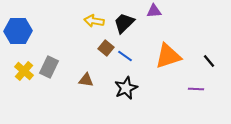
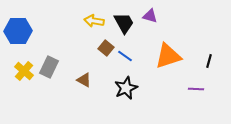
purple triangle: moved 4 px left, 5 px down; rotated 21 degrees clockwise
black trapezoid: rotated 105 degrees clockwise
black line: rotated 56 degrees clockwise
brown triangle: moved 2 px left; rotated 21 degrees clockwise
